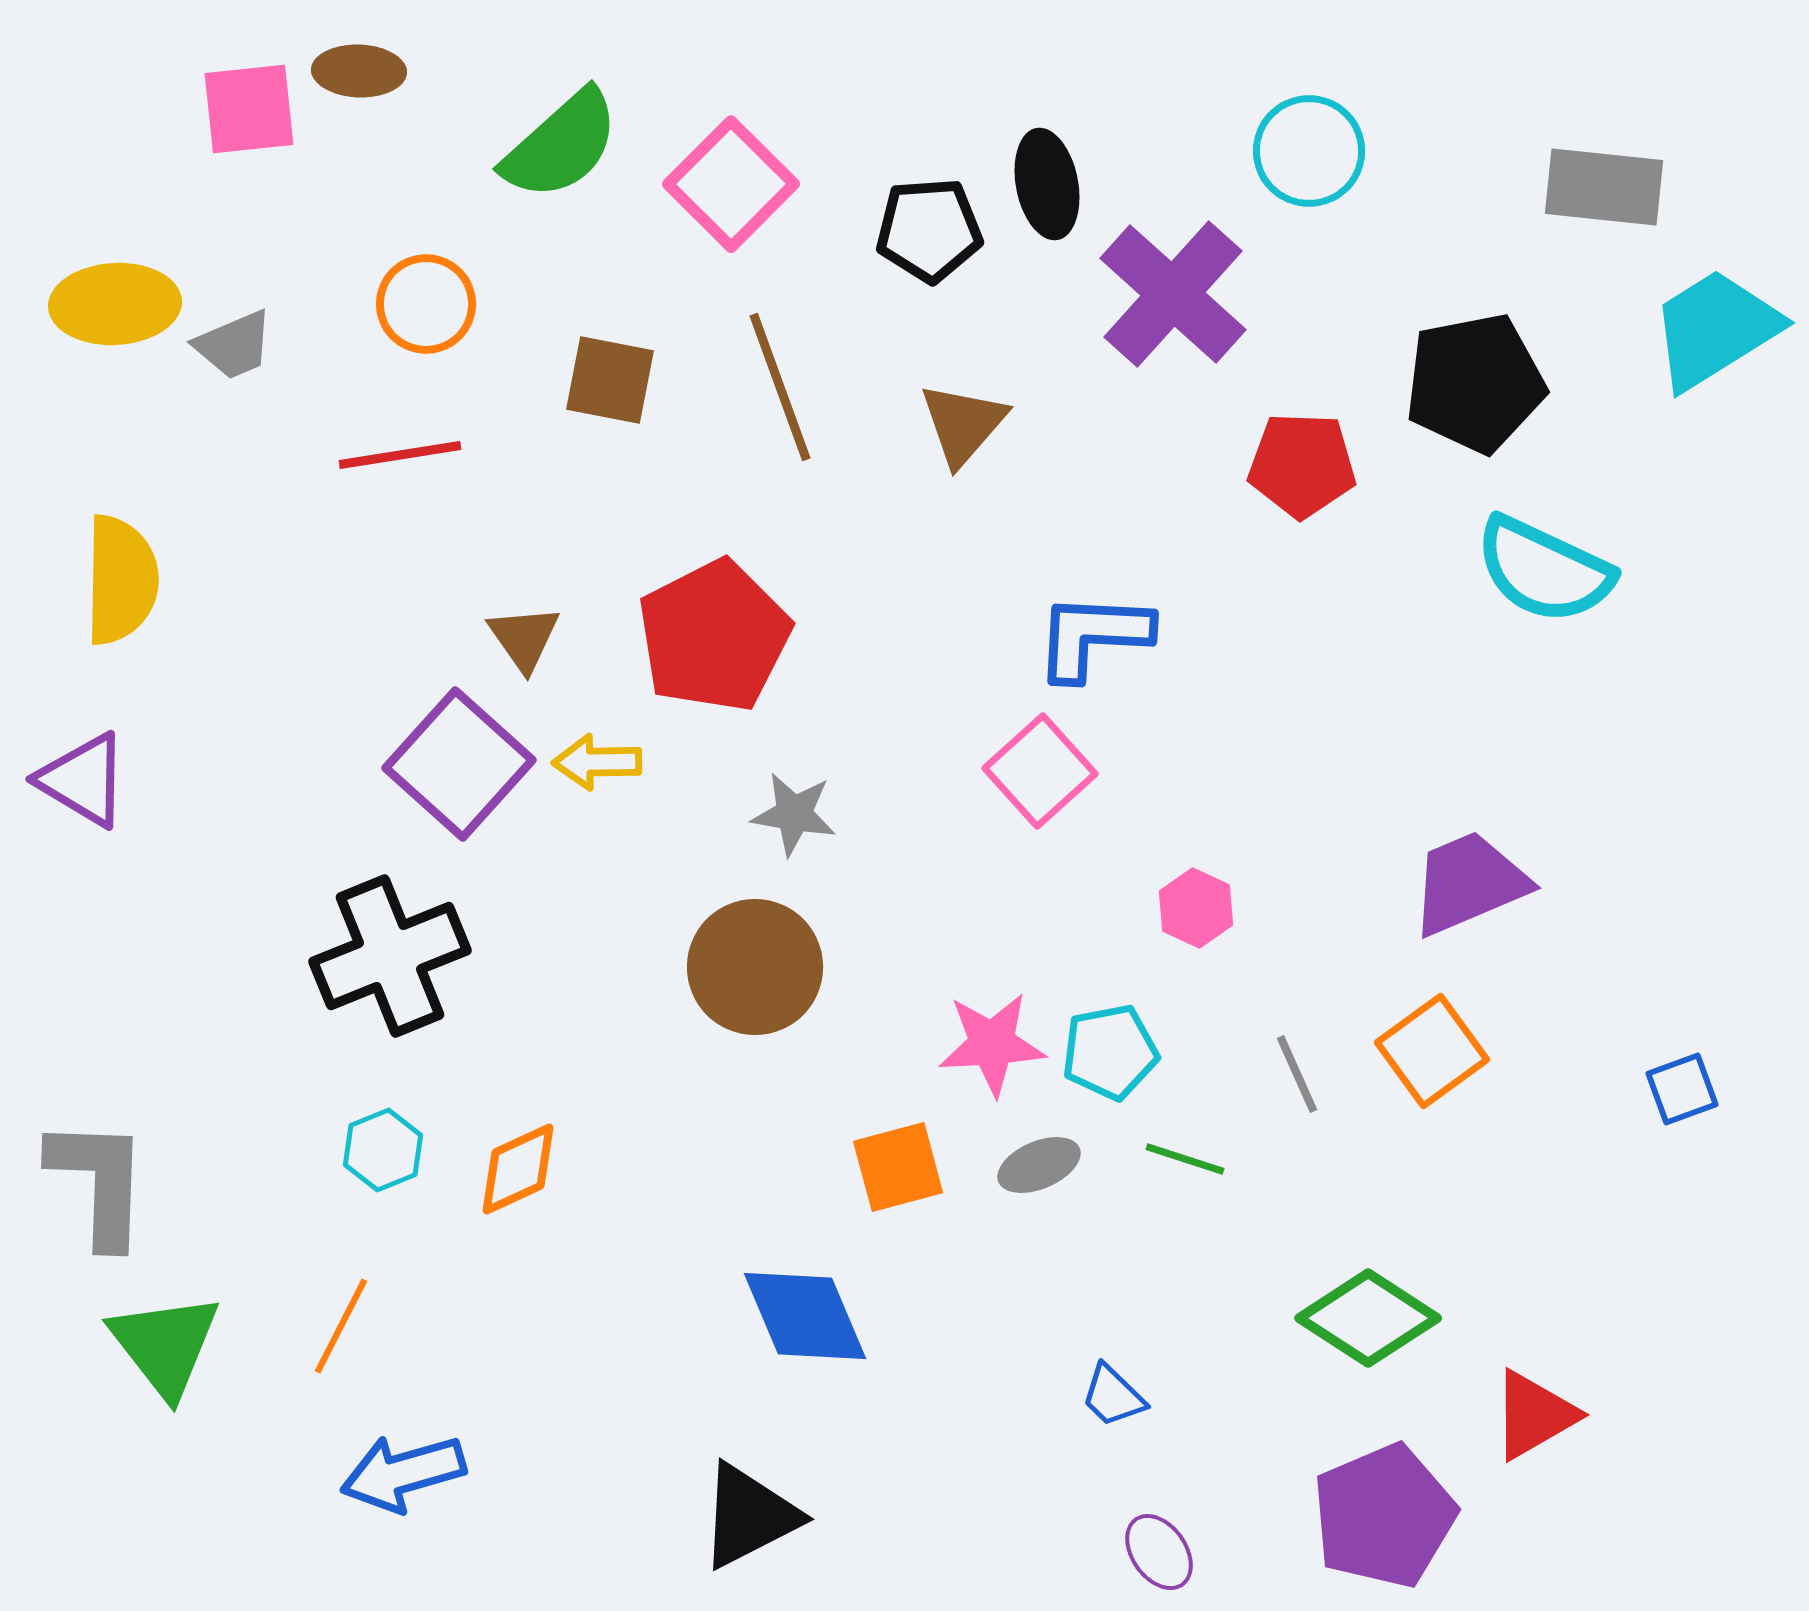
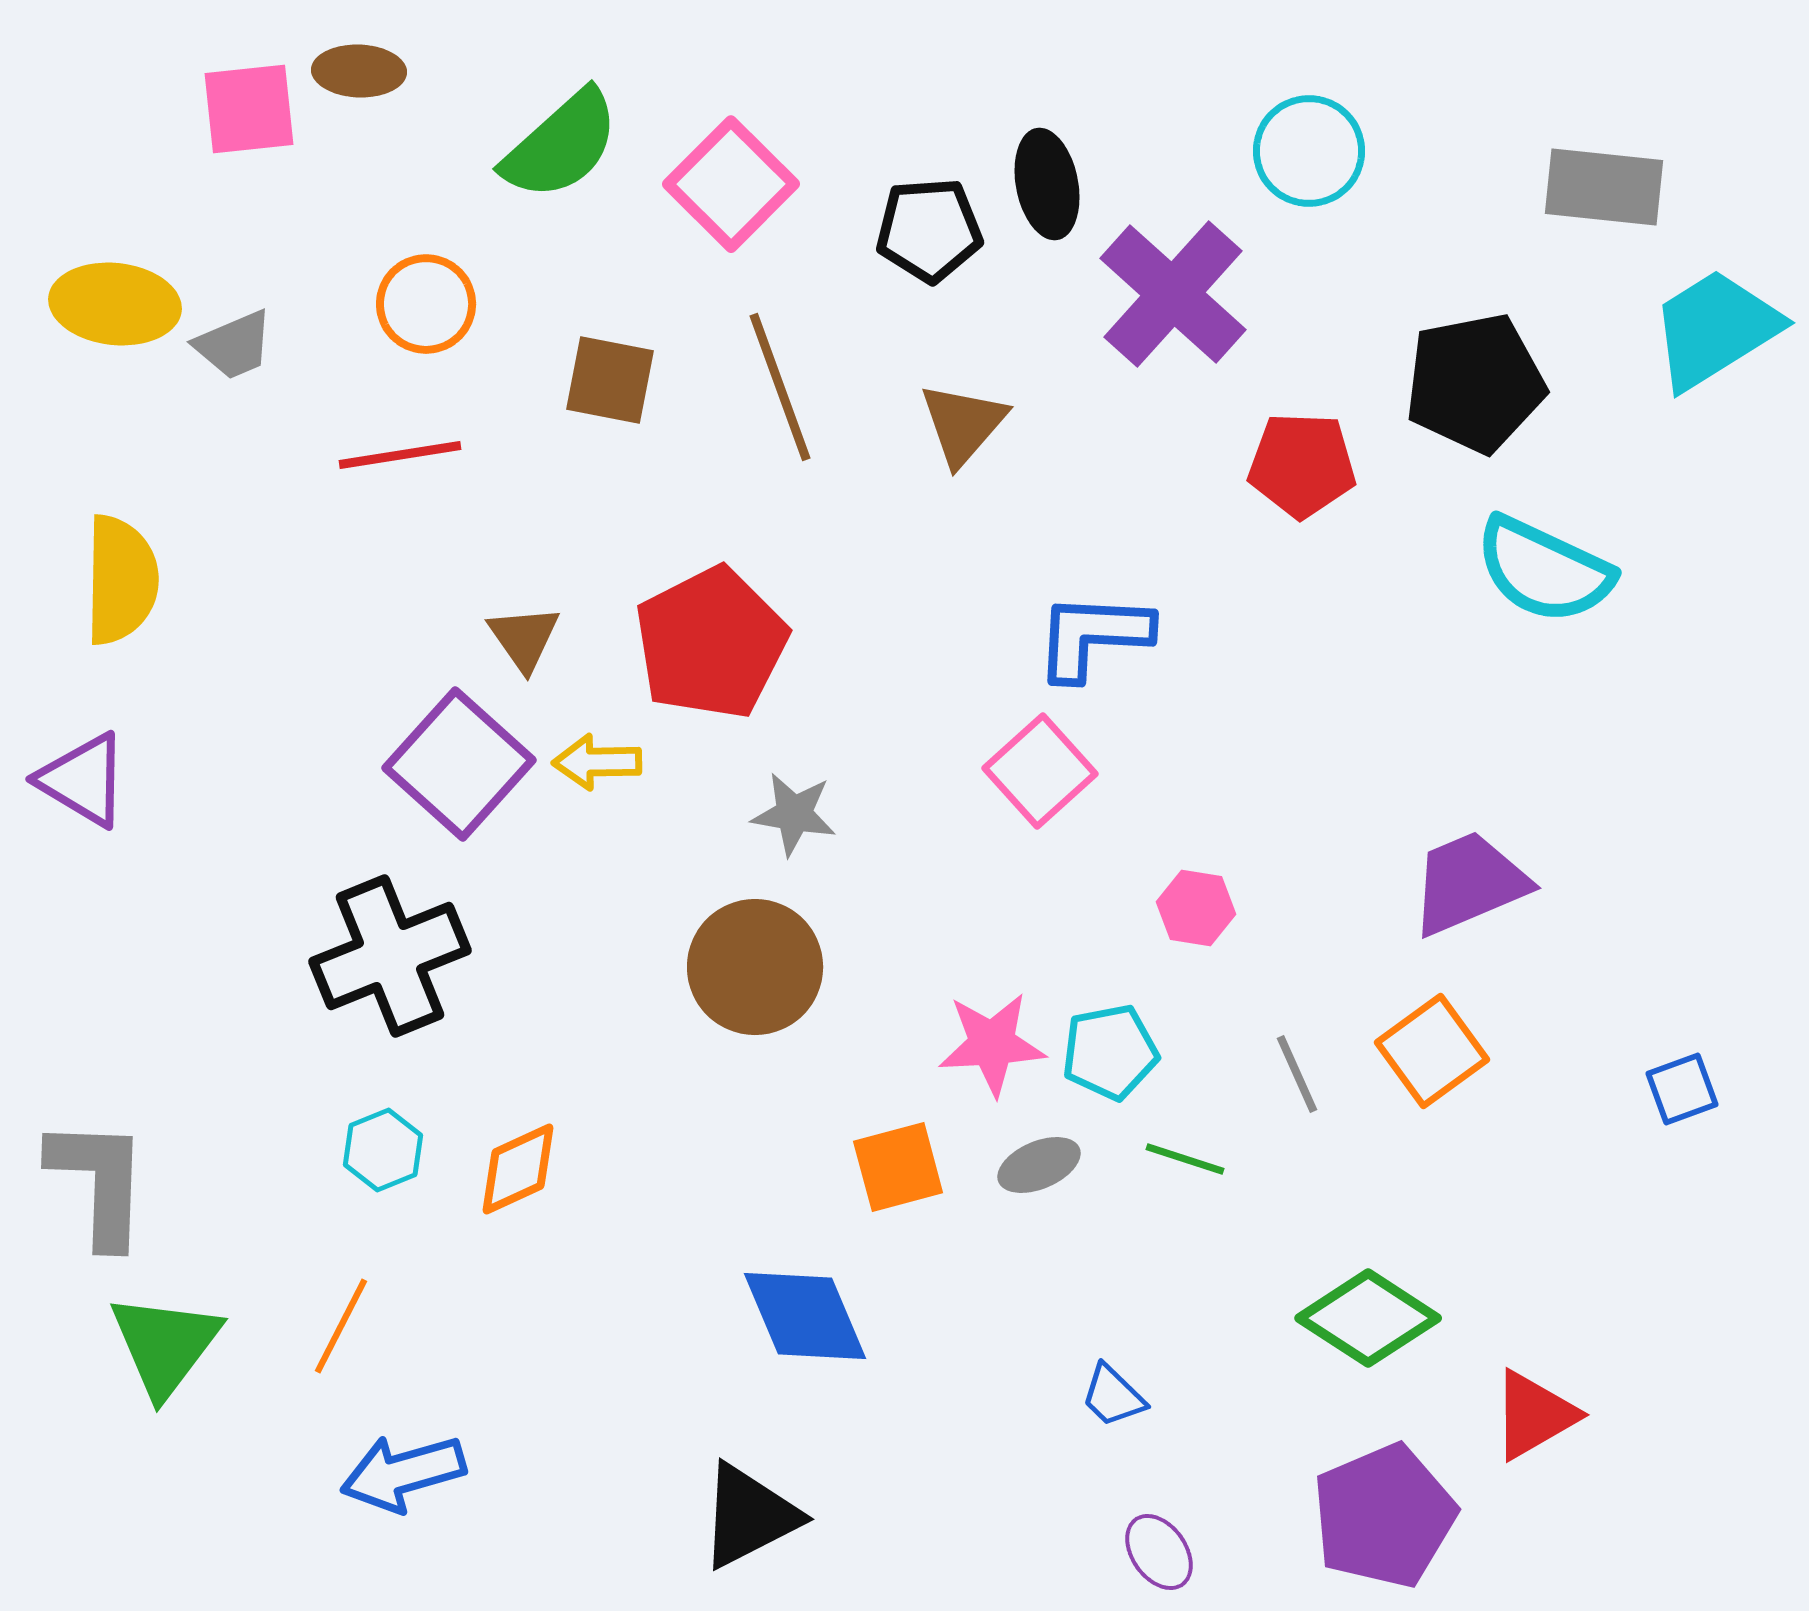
yellow ellipse at (115, 304): rotated 9 degrees clockwise
red pentagon at (714, 636): moved 3 px left, 7 px down
pink hexagon at (1196, 908): rotated 16 degrees counterclockwise
green triangle at (165, 1345): rotated 15 degrees clockwise
